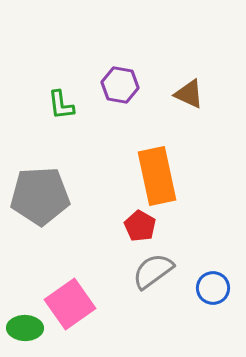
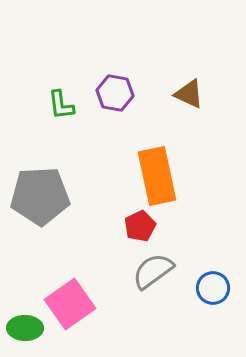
purple hexagon: moved 5 px left, 8 px down
red pentagon: rotated 16 degrees clockwise
